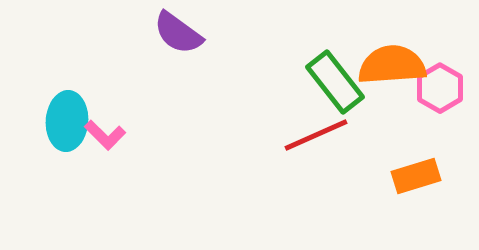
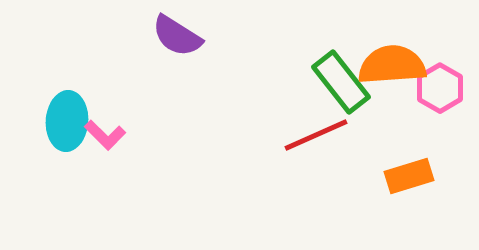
purple semicircle: moved 1 px left, 3 px down; rotated 4 degrees counterclockwise
green rectangle: moved 6 px right
orange rectangle: moved 7 px left
